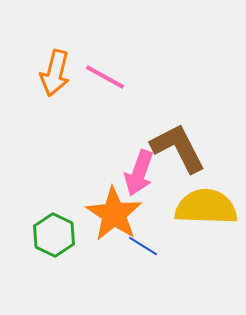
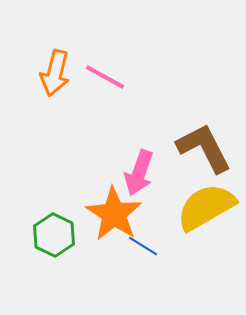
brown L-shape: moved 26 px right
yellow semicircle: rotated 32 degrees counterclockwise
